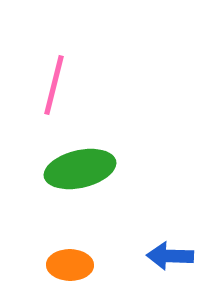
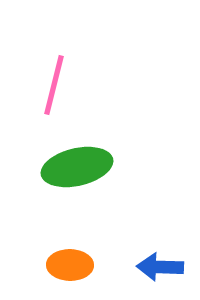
green ellipse: moved 3 px left, 2 px up
blue arrow: moved 10 px left, 11 px down
